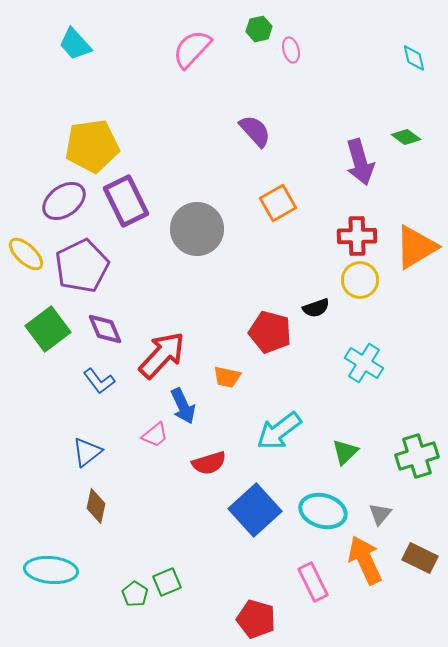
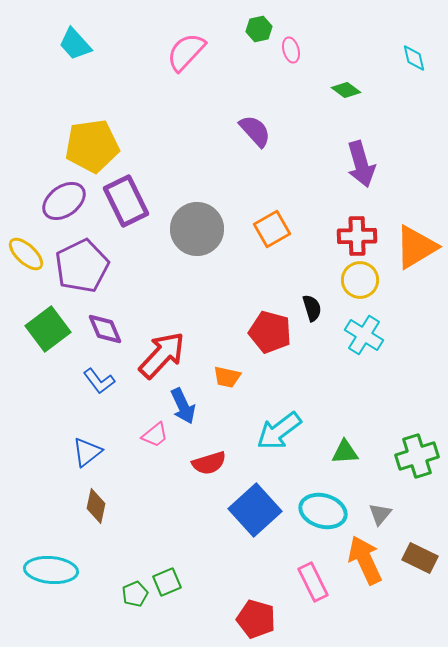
pink semicircle at (192, 49): moved 6 px left, 3 px down
green diamond at (406, 137): moved 60 px left, 47 px up
purple arrow at (360, 162): moved 1 px right, 2 px down
orange square at (278, 203): moved 6 px left, 26 px down
black semicircle at (316, 308): moved 4 px left; rotated 88 degrees counterclockwise
cyan cross at (364, 363): moved 28 px up
green triangle at (345, 452): rotated 40 degrees clockwise
green pentagon at (135, 594): rotated 15 degrees clockwise
